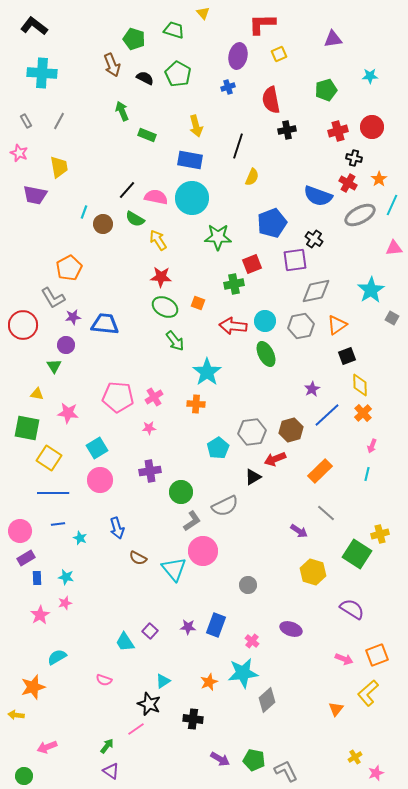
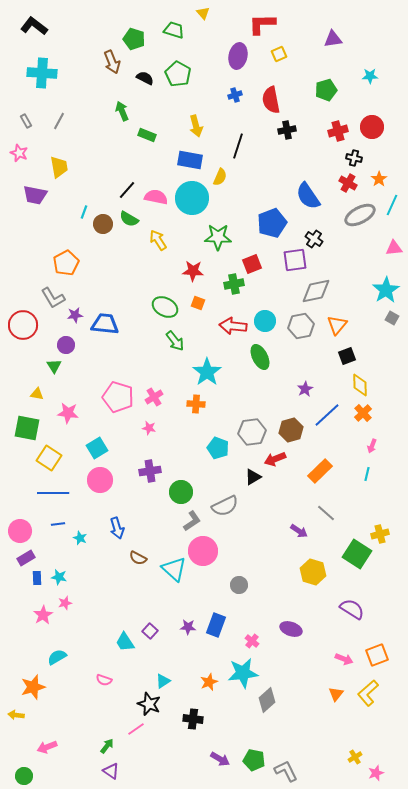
brown arrow at (112, 65): moved 3 px up
blue cross at (228, 87): moved 7 px right, 8 px down
yellow semicircle at (252, 177): moved 32 px left
blue semicircle at (318, 196): moved 10 px left; rotated 36 degrees clockwise
green semicircle at (135, 219): moved 6 px left
orange pentagon at (69, 268): moved 3 px left, 5 px up
red star at (161, 277): moved 32 px right, 6 px up
cyan star at (371, 290): moved 15 px right
purple star at (73, 317): moved 2 px right, 2 px up
orange triangle at (337, 325): rotated 15 degrees counterclockwise
green ellipse at (266, 354): moved 6 px left, 3 px down
purple star at (312, 389): moved 7 px left
pink pentagon at (118, 397): rotated 12 degrees clockwise
pink star at (149, 428): rotated 16 degrees clockwise
cyan pentagon at (218, 448): rotated 20 degrees counterclockwise
cyan triangle at (174, 569): rotated 8 degrees counterclockwise
cyan star at (66, 577): moved 7 px left
gray circle at (248, 585): moved 9 px left
pink star at (40, 615): moved 3 px right
orange triangle at (336, 709): moved 15 px up
